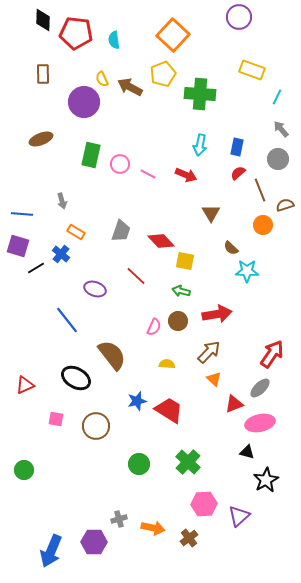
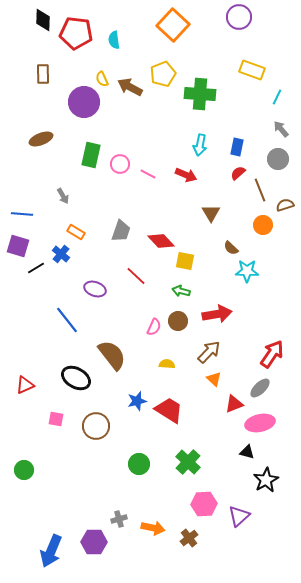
orange square at (173, 35): moved 10 px up
gray arrow at (62, 201): moved 1 px right, 5 px up; rotated 14 degrees counterclockwise
